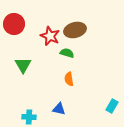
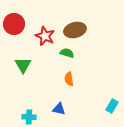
red star: moved 5 px left
